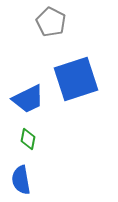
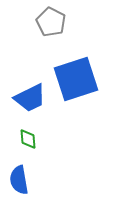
blue trapezoid: moved 2 px right, 1 px up
green diamond: rotated 15 degrees counterclockwise
blue semicircle: moved 2 px left
